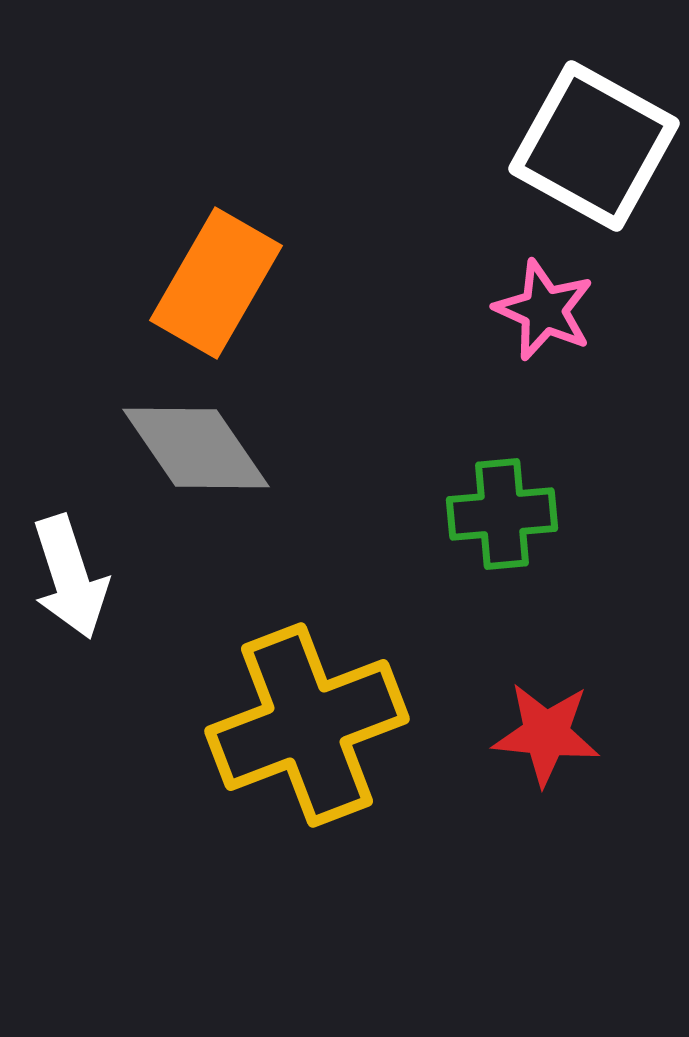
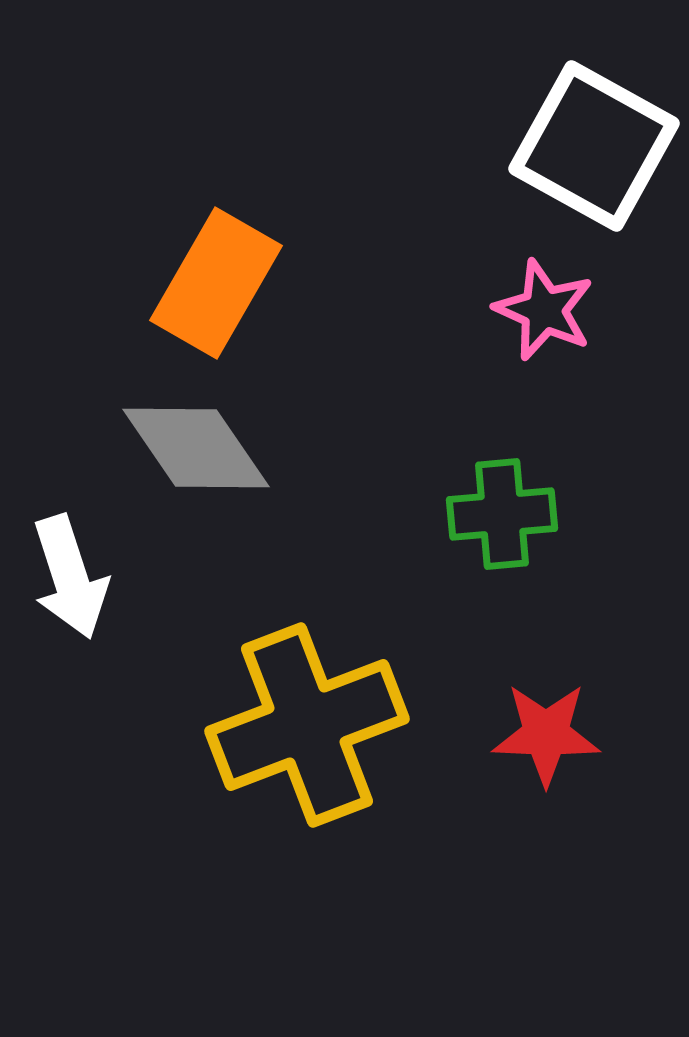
red star: rotated 4 degrees counterclockwise
